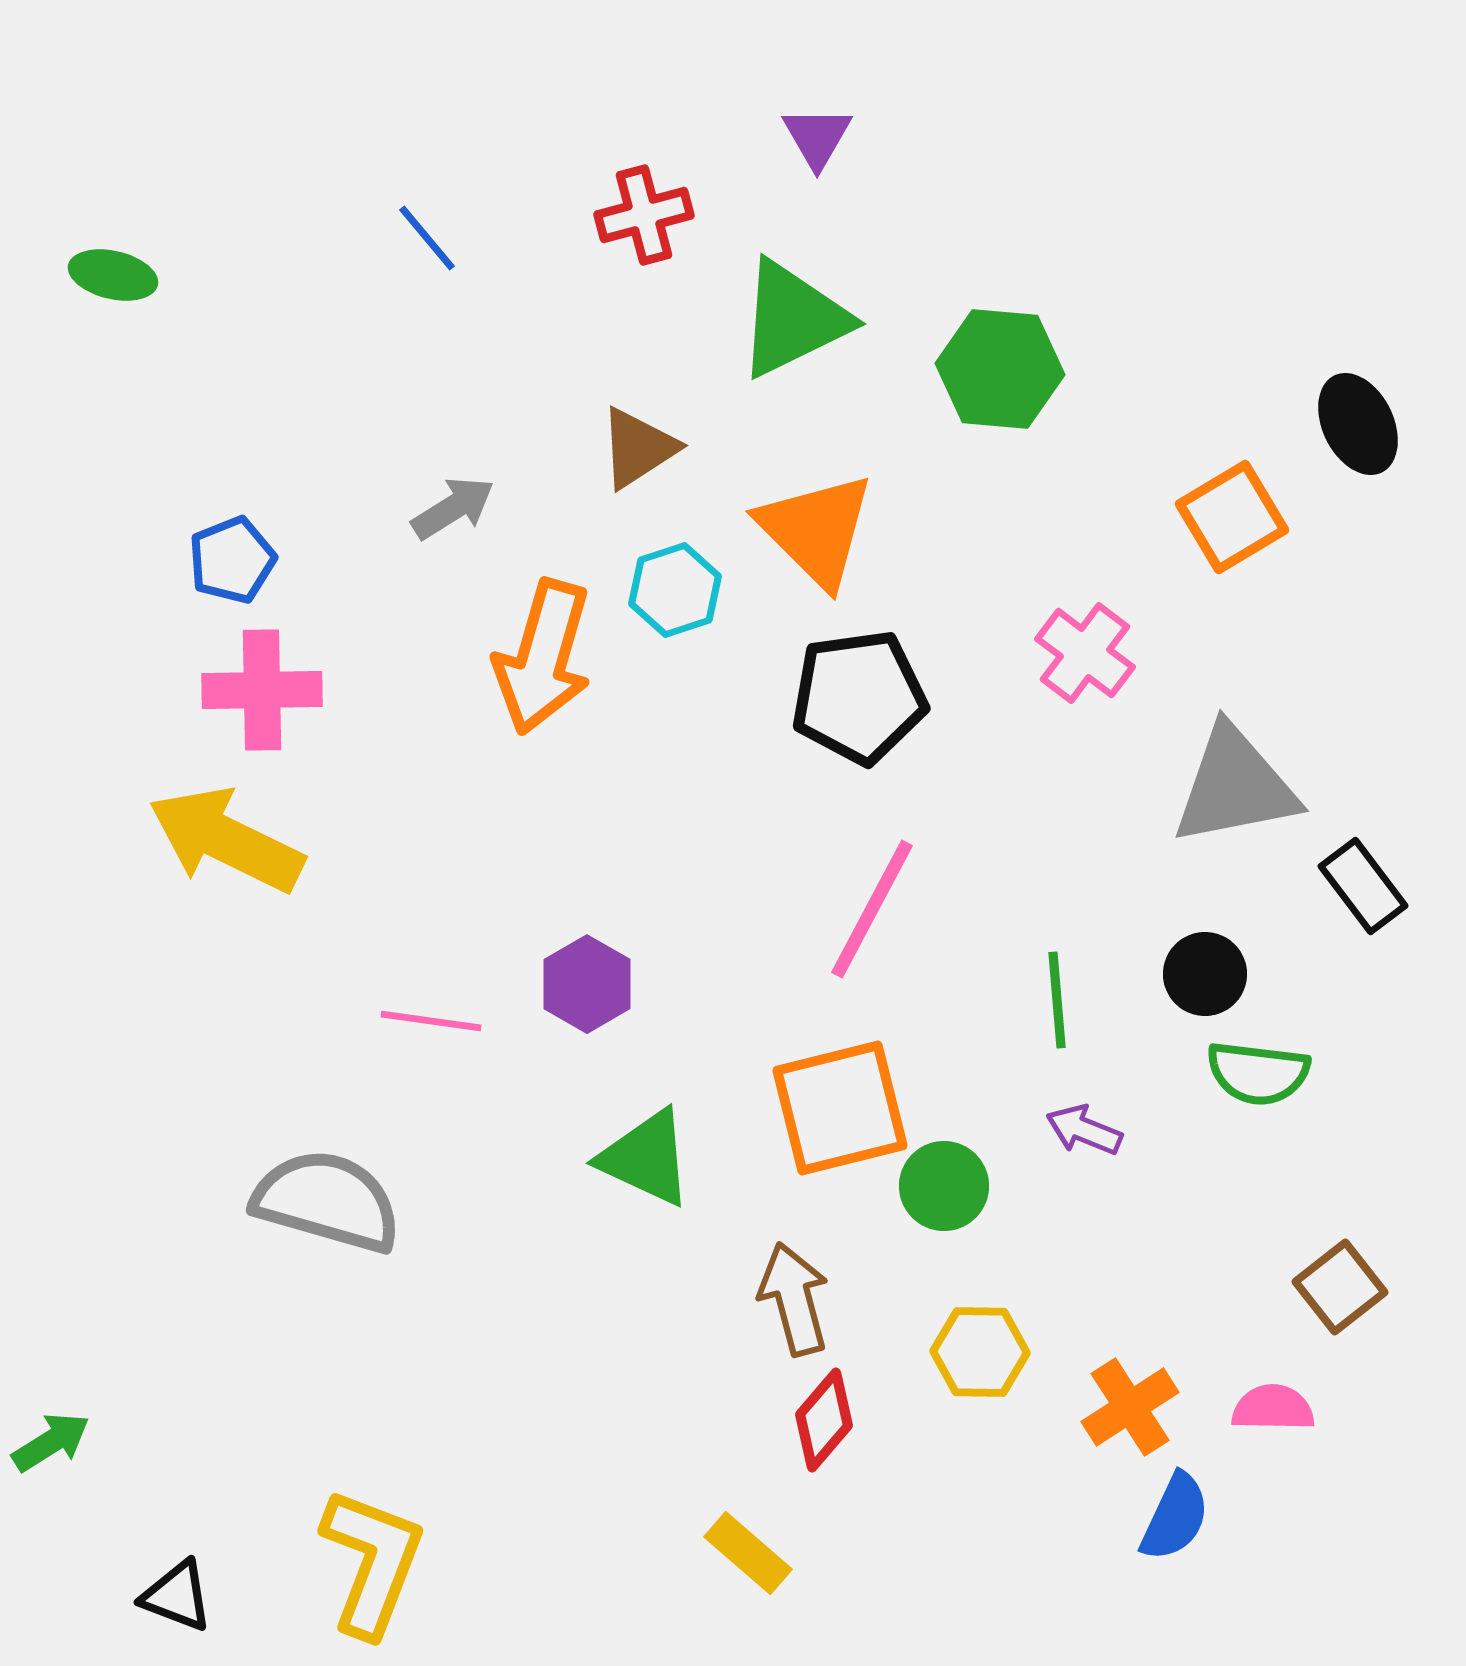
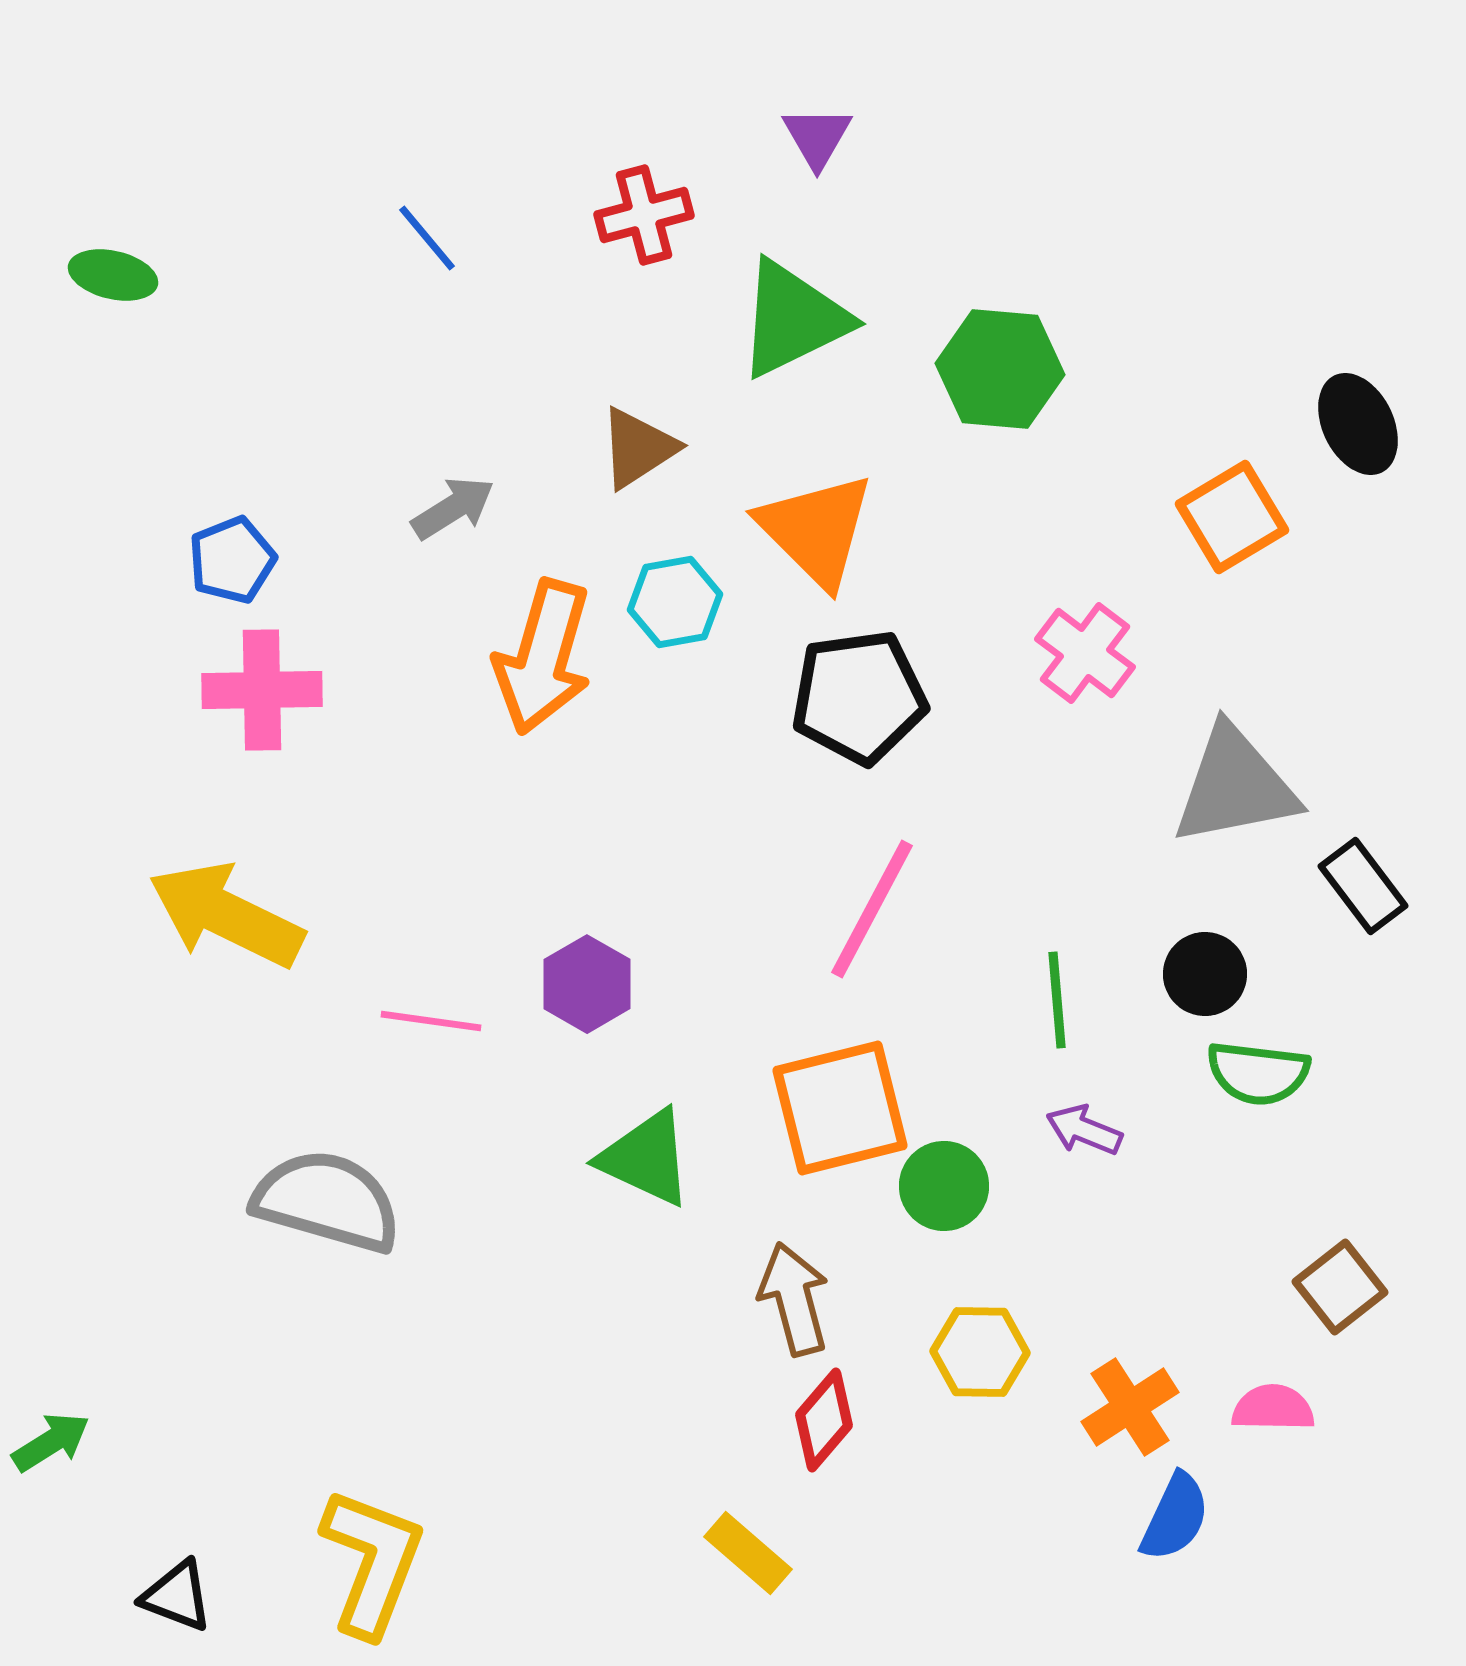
cyan hexagon at (675, 590): moved 12 px down; rotated 8 degrees clockwise
yellow arrow at (226, 840): moved 75 px down
